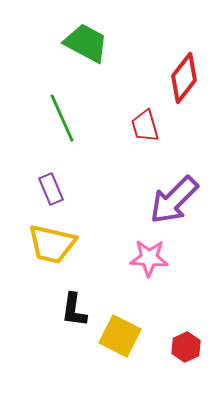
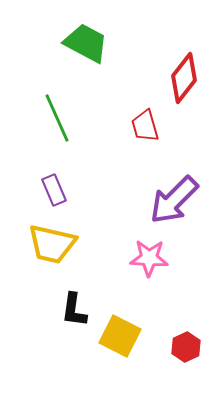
green line: moved 5 px left
purple rectangle: moved 3 px right, 1 px down
